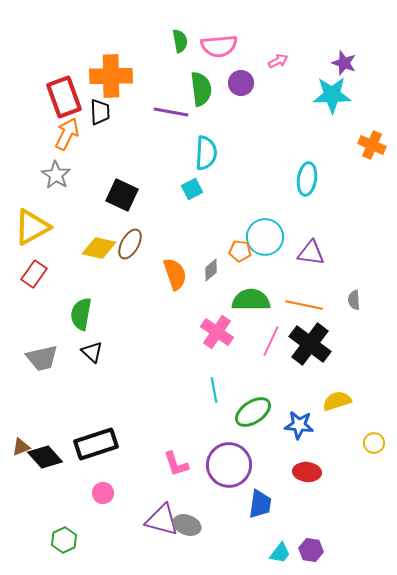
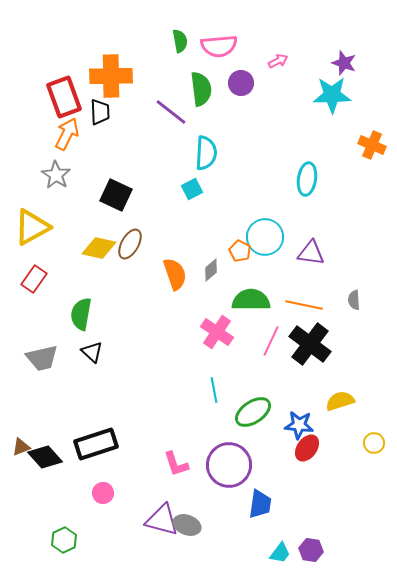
purple line at (171, 112): rotated 28 degrees clockwise
black square at (122, 195): moved 6 px left
orange pentagon at (240, 251): rotated 20 degrees clockwise
red rectangle at (34, 274): moved 5 px down
yellow semicircle at (337, 401): moved 3 px right
red ellipse at (307, 472): moved 24 px up; rotated 60 degrees counterclockwise
